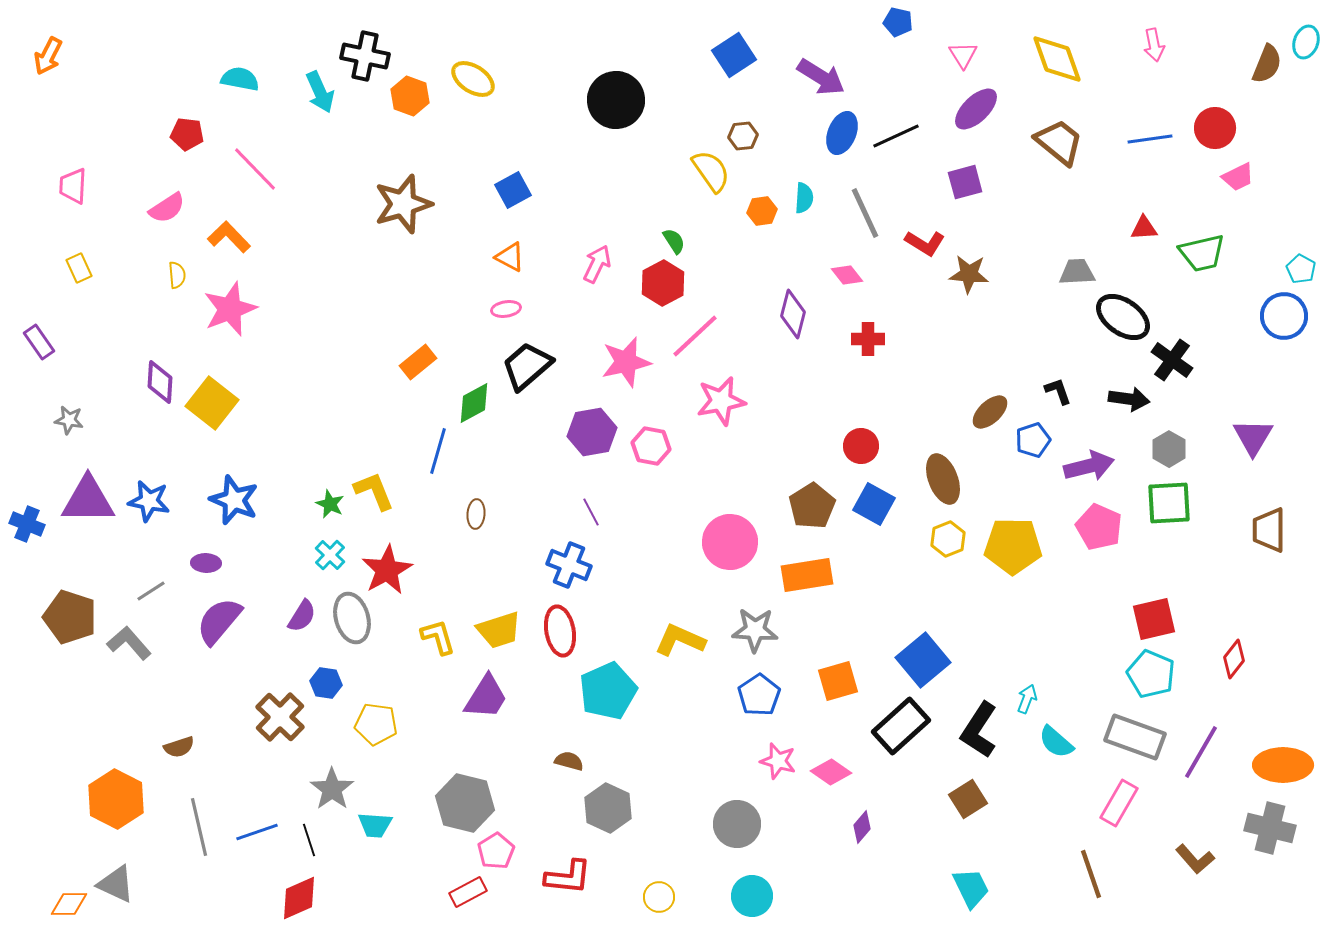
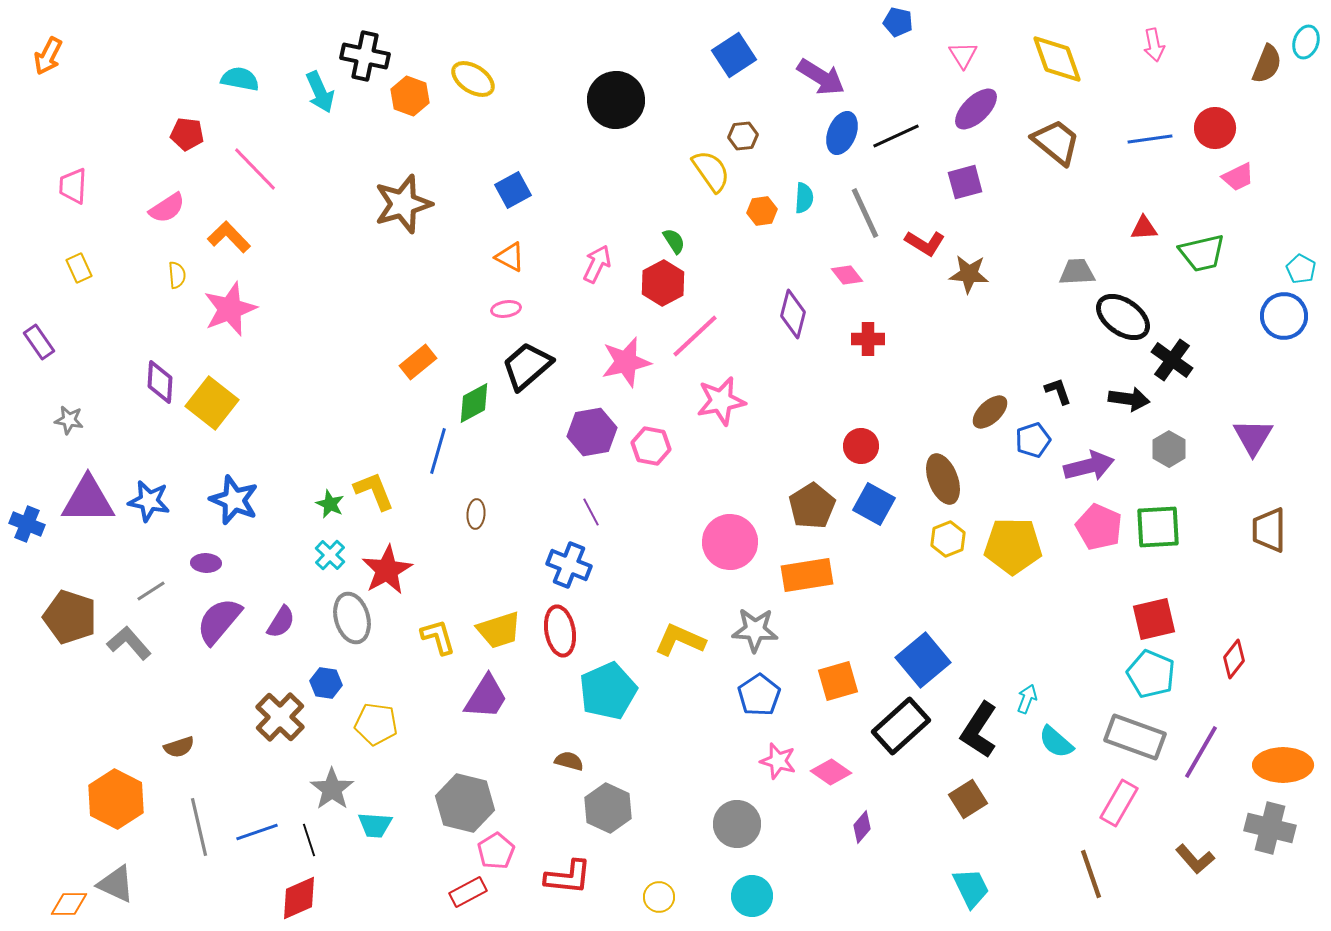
brown trapezoid at (1059, 142): moved 3 px left
green square at (1169, 503): moved 11 px left, 24 px down
purple semicircle at (302, 616): moved 21 px left, 6 px down
